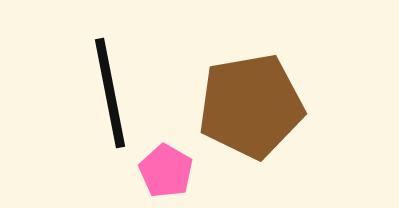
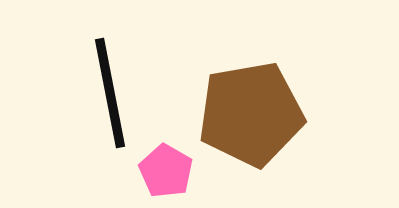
brown pentagon: moved 8 px down
